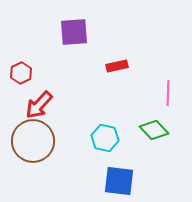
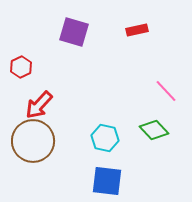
purple square: rotated 20 degrees clockwise
red rectangle: moved 20 px right, 36 px up
red hexagon: moved 6 px up
pink line: moved 2 px left, 2 px up; rotated 45 degrees counterclockwise
blue square: moved 12 px left
